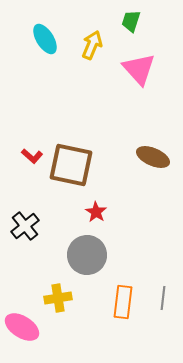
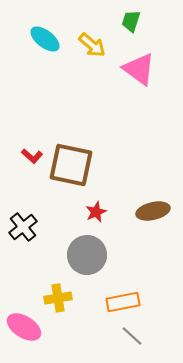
cyan ellipse: rotated 20 degrees counterclockwise
yellow arrow: rotated 108 degrees clockwise
pink triangle: rotated 12 degrees counterclockwise
brown ellipse: moved 54 px down; rotated 36 degrees counterclockwise
red star: rotated 15 degrees clockwise
black cross: moved 2 px left, 1 px down
gray line: moved 31 px left, 38 px down; rotated 55 degrees counterclockwise
orange rectangle: rotated 72 degrees clockwise
pink ellipse: moved 2 px right
